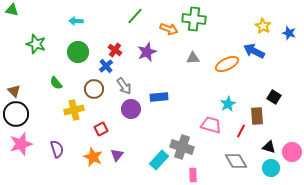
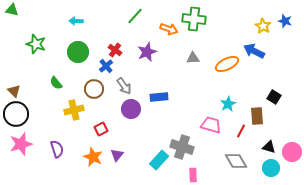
blue star: moved 4 px left, 12 px up
